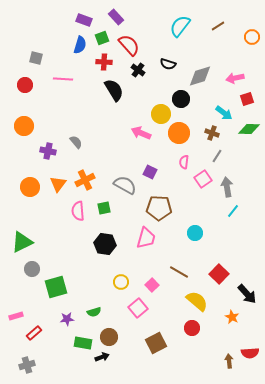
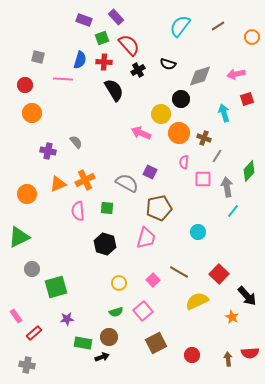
blue semicircle at (80, 45): moved 15 px down
gray square at (36, 58): moved 2 px right, 1 px up
black cross at (138, 70): rotated 24 degrees clockwise
pink arrow at (235, 78): moved 1 px right, 4 px up
cyan arrow at (224, 113): rotated 144 degrees counterclockwise
orange circle at (24, 126): moved 8 px right, 13 px up
green diamond at (249, 129): moved 42 px down; rotated 50 degrees counterclockwise
brown cross at (212, 133): moved 8 px left, 5 px down
pink square at (203, 179): rotated 36 degrees clockwise
orange triangle at (58, 184): rotated 30 degrees clockwise
gray semicircle at (125, 185): moved 2 px right, 2 px up
orange circle at (30, 187): moved 3 px left, 7 px down
green square at (104, 208): moved 3 px right; rotated 16 degrees clockwise
brown pentagon at (159, 208): rotated 15 degrees counterclockwise
cyan circle at (195, 233): moved 3 px right, 1 px up
green triangle at (22, 242): moved 3 px left, 5 px up
black hexagon at (105, 244): rotated 10 degrees clockwise
yellow circle at (121, 282): moved 2 px left, 1 px down
pink square at (152, 285): moved 1 px right, 5 px up
black arrow at (247, 294): moved 2 px down
yellow semicircle at (197, 301): rotated 65 degrees counterclockwise
pink square at (138, 308): moved 5 px right, 3 px down
green semicircle at (94, 312): moved 22 px right
pink rectangle at (16, 316): rotated 72 degrees clockwise
red circle at (192, 328): moved 27 px down
brown arrow at (229, 361): moved 1 px left, 2 px up
gray cross at (27, 365): rotated 28 degrees clockwise
